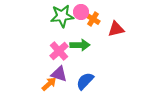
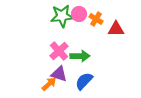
pink circle: moved 2 px left, 2 px down
orange cross: moved 3 px right
red triangle: rotated 12 degrees clockwise
green arrow: moved 11 px down
blue semicircle: moved 1 px left
